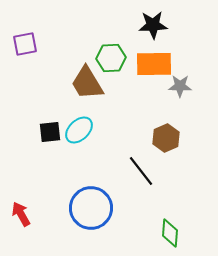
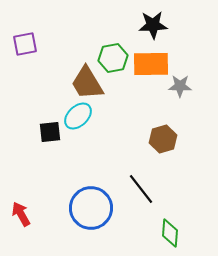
green hexagon: moved 2 px right; rotated 8 degrees counterclockwise
orange rectangle: moved 3 px left
cyan ellipse: moved 1 px left, 14 px up
brown hexagon: moved 3 px left, 1 px down; rotated 8 degrees clockwise
black line: moved 18 px down
